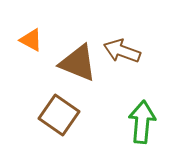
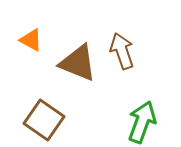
brown arrow: rotated 51 degrees clockwise
brown square: moved 15 px left, 5 px down
green arrow: rotated 15 degrees clockwise
